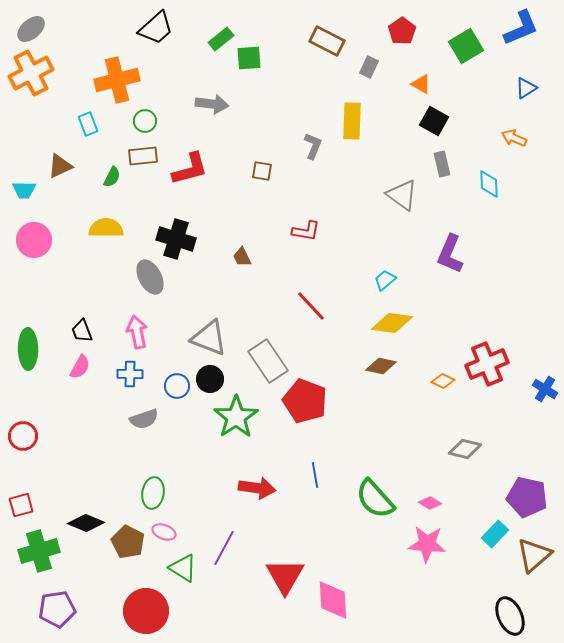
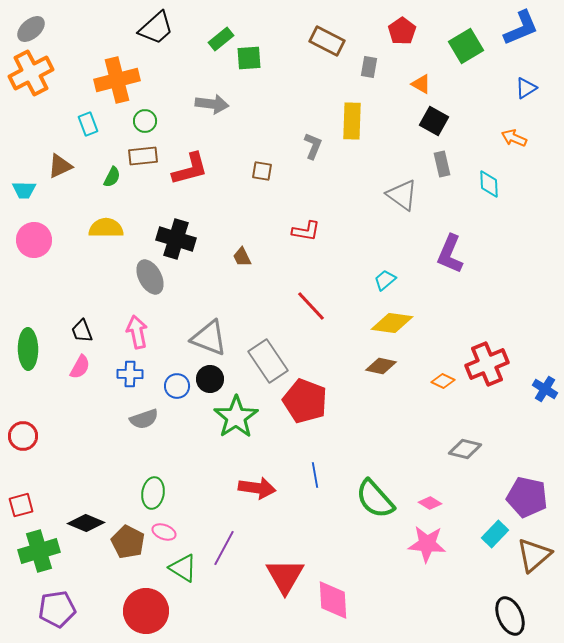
gray rectangle at (369, 67): rotated 15 degrees counterclockwise
